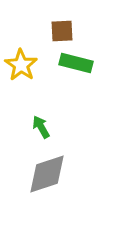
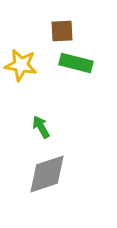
yellow star: rotated 24 degrees counterclockwise
